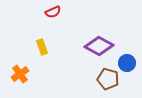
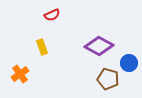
red semicircle: moved 1 px left, 3 px down
blue circle: moved 2 px right
